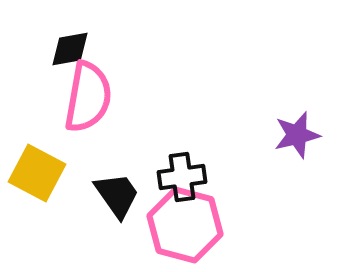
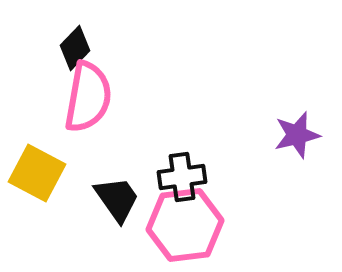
black diamond: moved 5 px right, 1 px up; rotated 36 degrees counterclockwise
black trapezoid: moved 4 px down
pink hexagon: rotated 22 degrees counterclockwise
